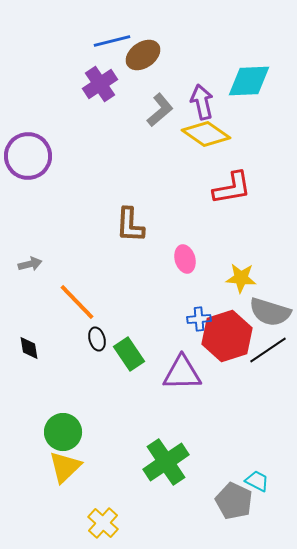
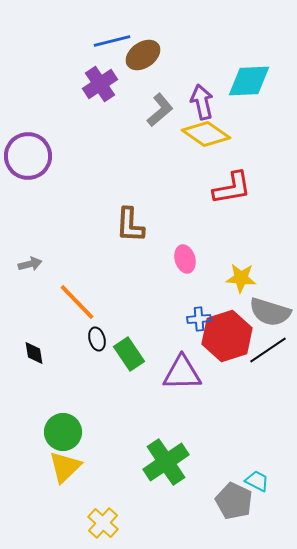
black diamond: moved 5 px right, 5 px down
